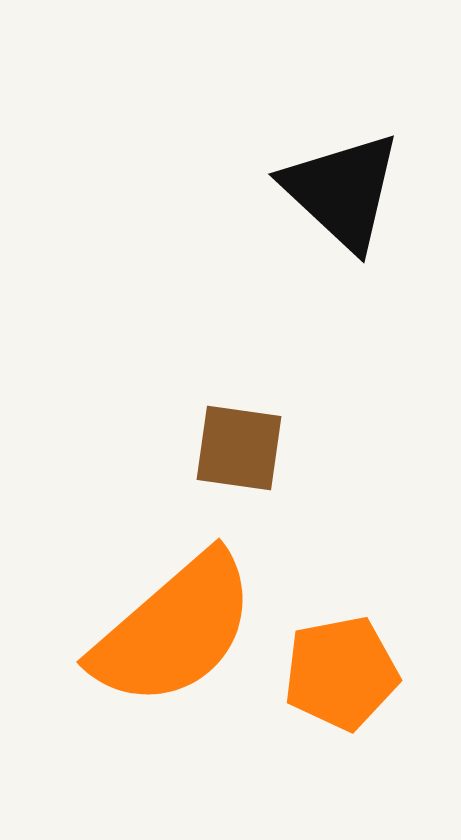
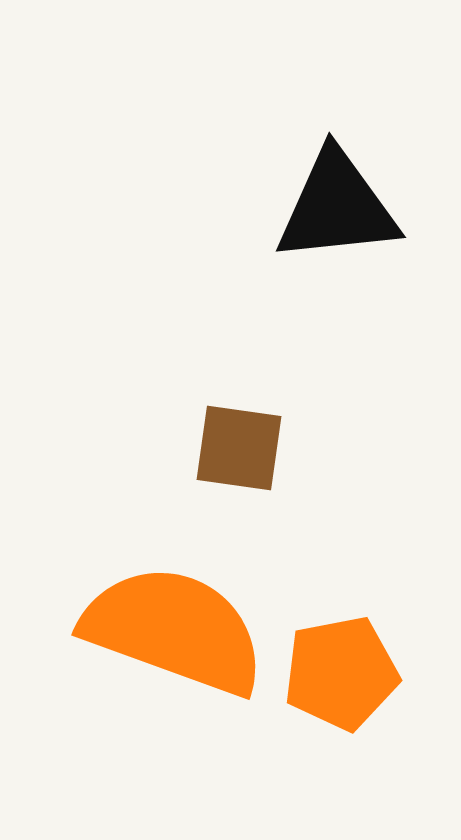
black triangle: moved 5 px left, 16 px down; rotated 49 degrees counterclockwise
orange semicircle: rotated 119 degrees counterclockwise
